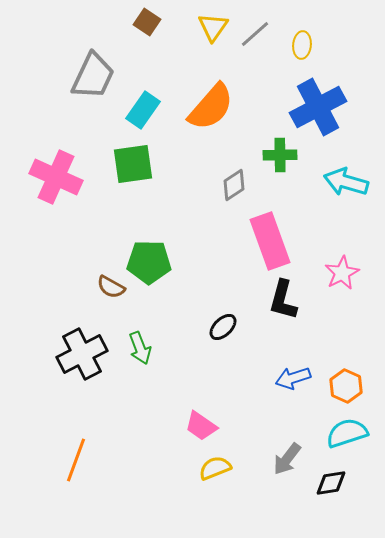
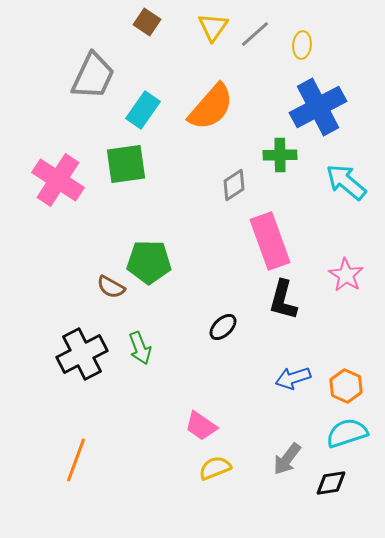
green square: moved 7 px left
pink cross: moved 2 px right, 3 px down; rotated 9 degrees clockwise
cyan arrow: rotated 24 degrees clockwise
pink star: moved 4 px right, 2 px down; rotated 12 degrees counterclockwise
